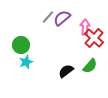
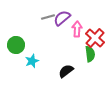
gray line: rotated 32 degrees clockwise
pink arrow: moved 8 px left, 2 px down
red cross: moved 1 px right
green circle: moved 5 px left
cyan star: moved 6 px right, 1 px up
green semicircle: moved 12 px up; rotated 49 degrees counterclockwise
